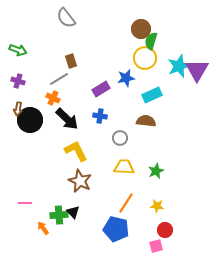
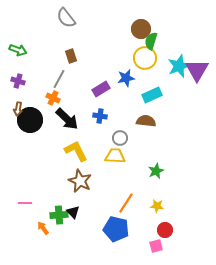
brown rectangle: moved 5 px up
gray line: rotated 30 degrees counterclockwise
yellow trapezoid: moved 9 px left, 11 px up
